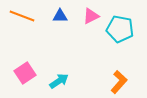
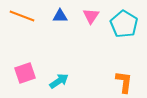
pink triangle: rotated 30 degrees counterclockwise
cyan pentagon: moved 4 px right, 5 px up; rotated 20 degrees clockwise
pink square: rotated 15 degrees clockwise
orange L-shape: moved 5 px right; rotated 35 degrees counterclockwise
